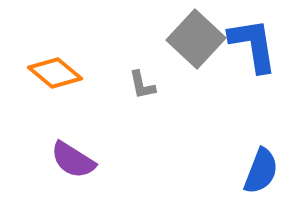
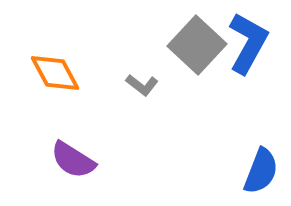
gray square: moved 1 px right, 6 px down
blue L-shape: moved 5 px left, 2 px up; rotated 38 degrees clockwise
orange diamond: rotated 22 degrees clockwise
gray L-shape: rotated 40 degrees counterclockwise
